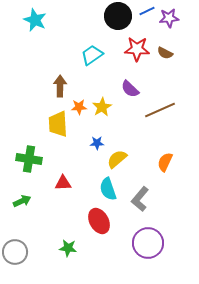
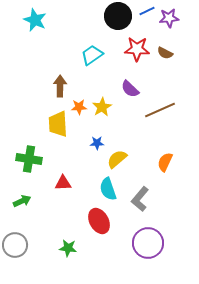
gray circle: moved 7 px up
